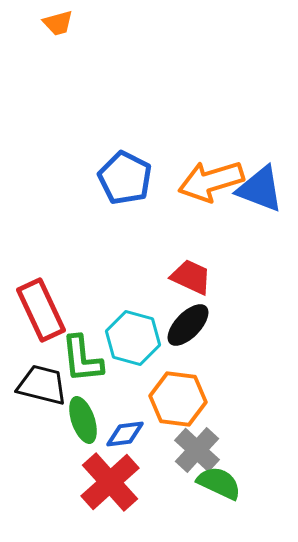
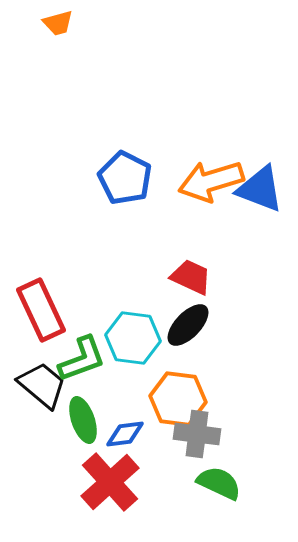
cyan hexagon: rotated 8 degrees counterclockwise
green L-shape: rotated 104 degrees counterclockwise
black trapezoid: rotated 26 degrees clockwise
gray cross: moved 16 px up; rotated 36 degrees counterclockwise
